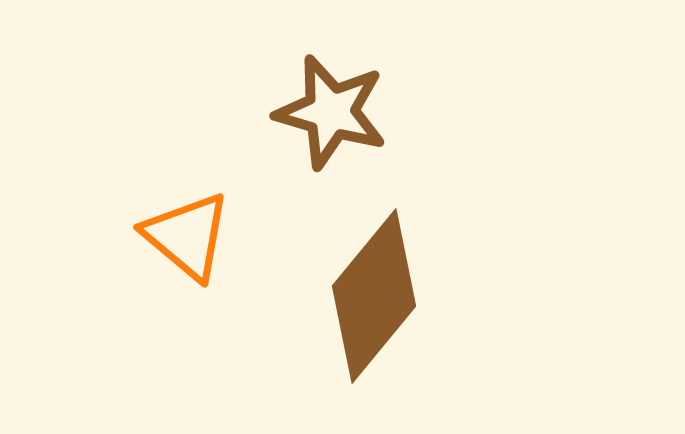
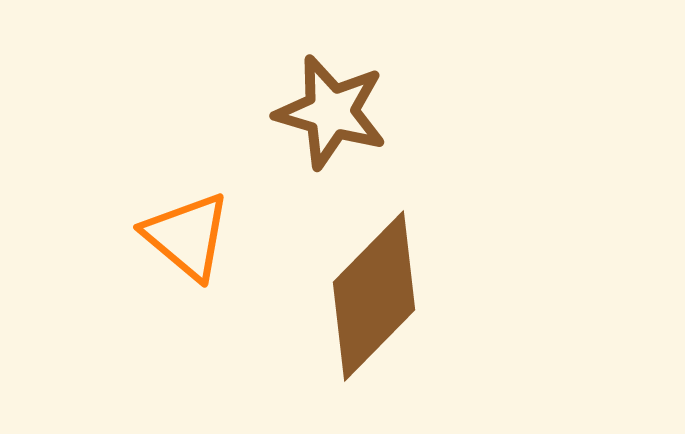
brown diamond: rotated 5 degrees clockwise
